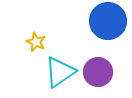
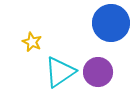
blue circle: moved 3 px right, 2 px down
yellow star: moved 4 px left
